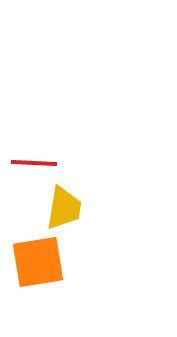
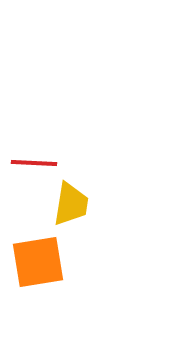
yellow trapezoid: moved 7 px right, 4 px up
